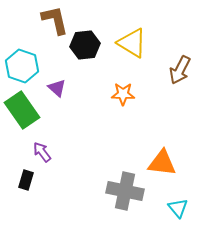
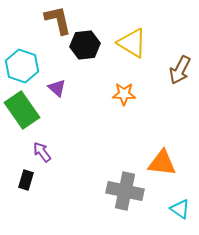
brown L-shape: moved 3 px right
orange star: moved 1 px right
cyan triangle: moved 2 px right, 1 px down; rotated 15 degrees counterclockwise
